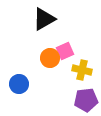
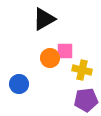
pink square: rotated 24 degrees clockwise
